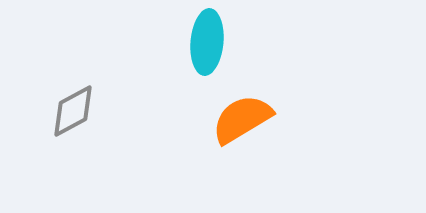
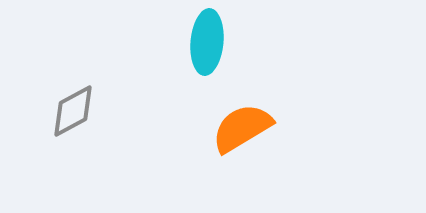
orange semicircle: moved 9 px down
